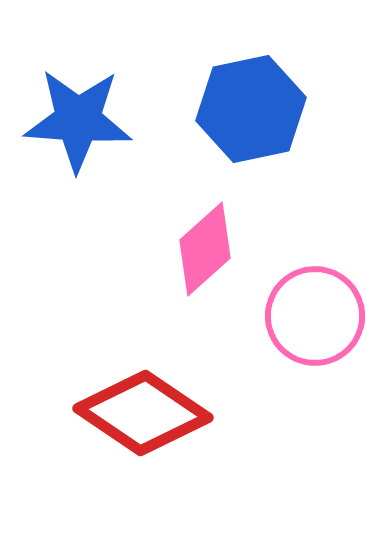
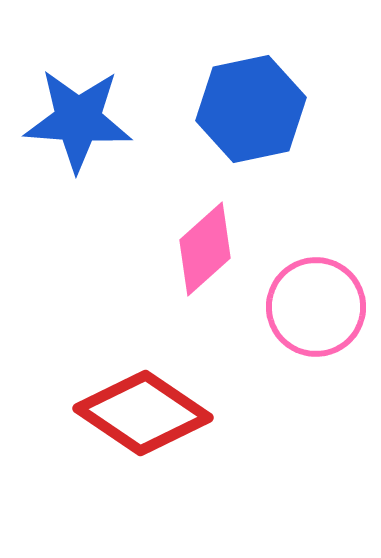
pink circle: moved 1 px right, 9 px up
